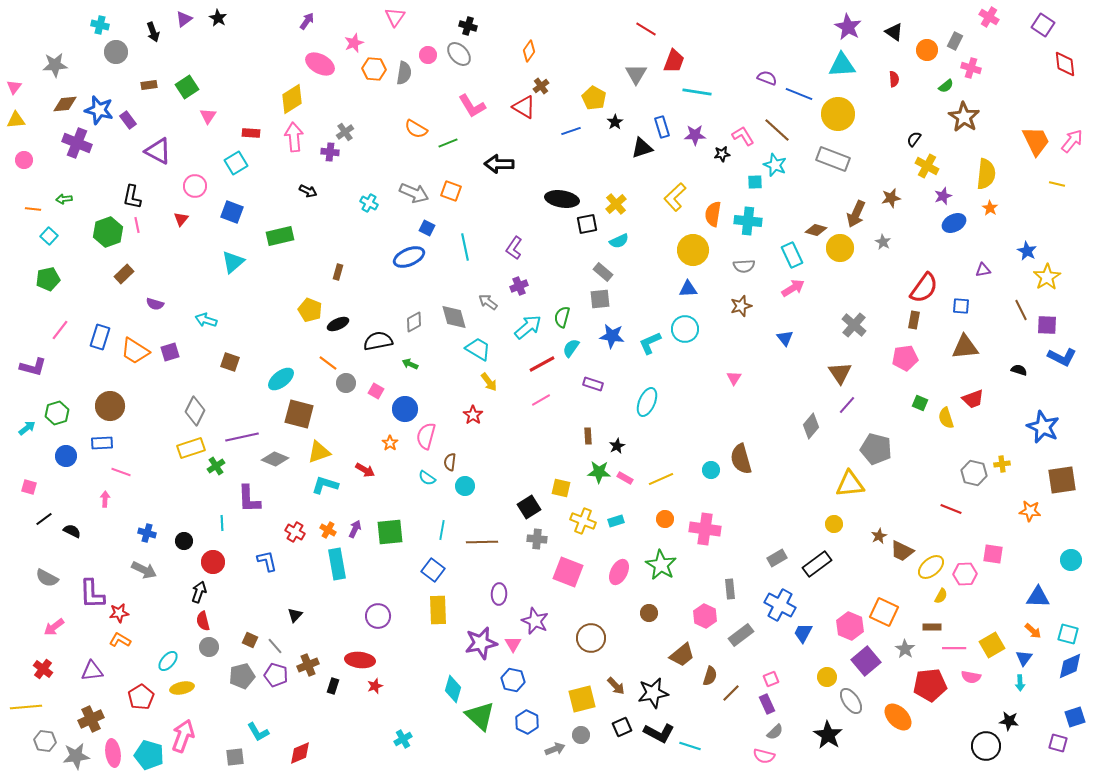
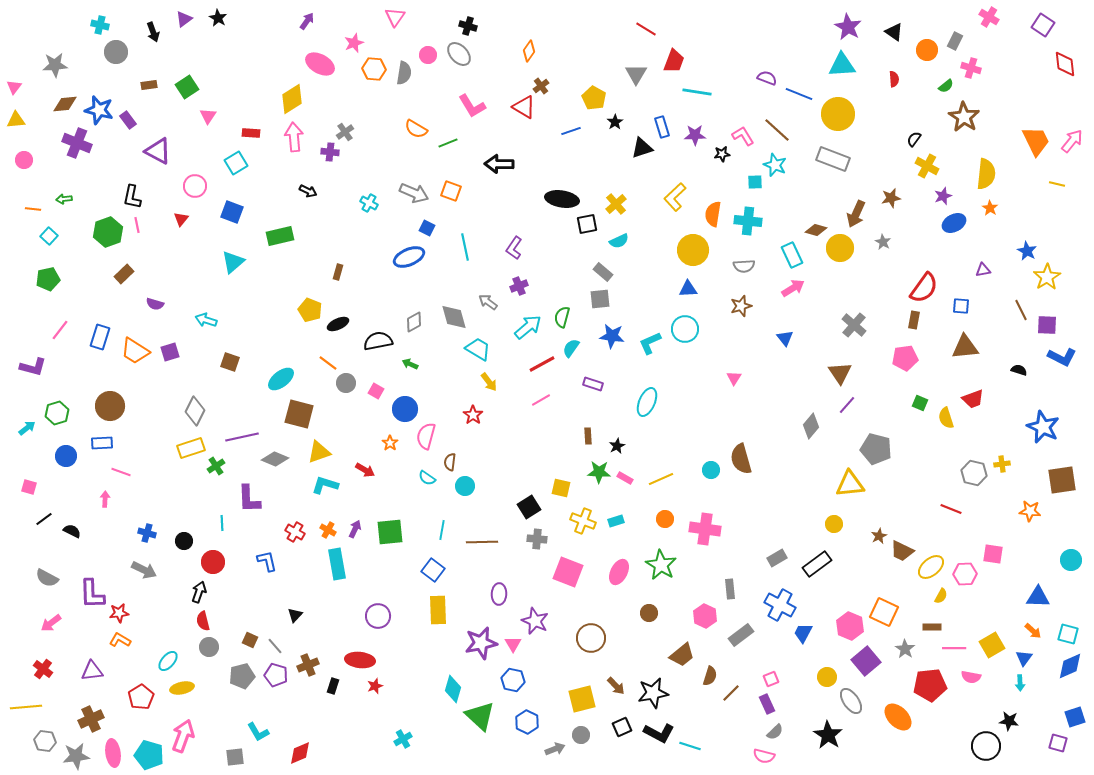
pink arrow at (54, 627): moved 3 px left, 4 px up
